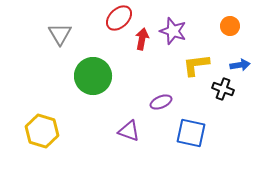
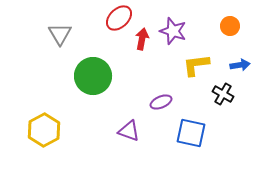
black cross: moved 5 px down; rotated 10 degrees clockwise
yellow hexagon: moved 2 px right, 1 px up; rotated 16 degrees clockwise
